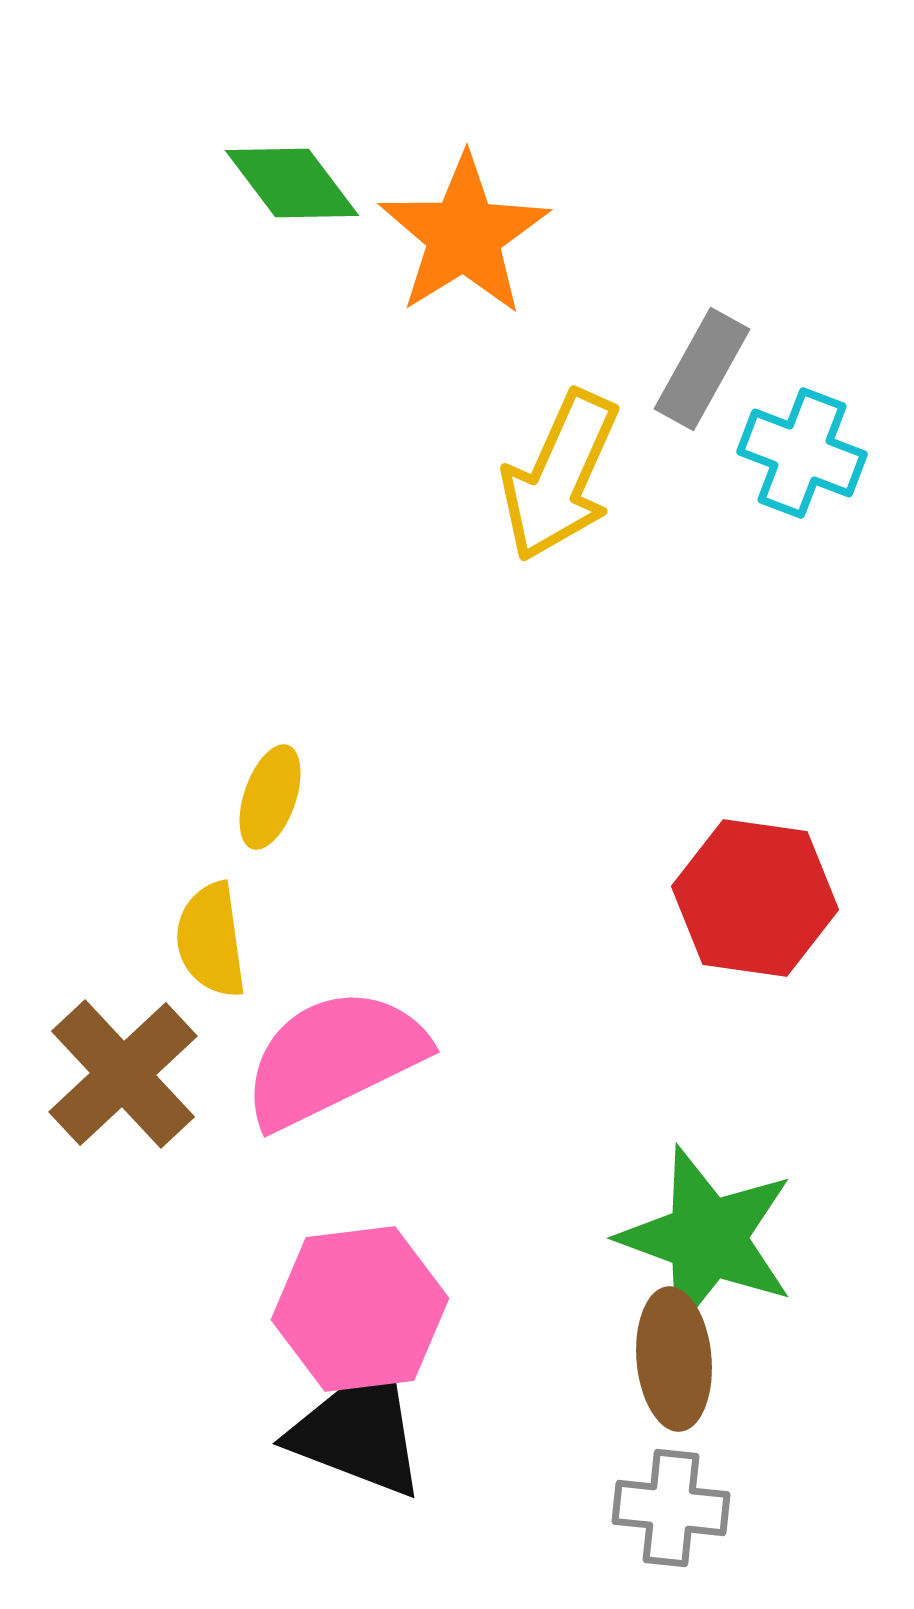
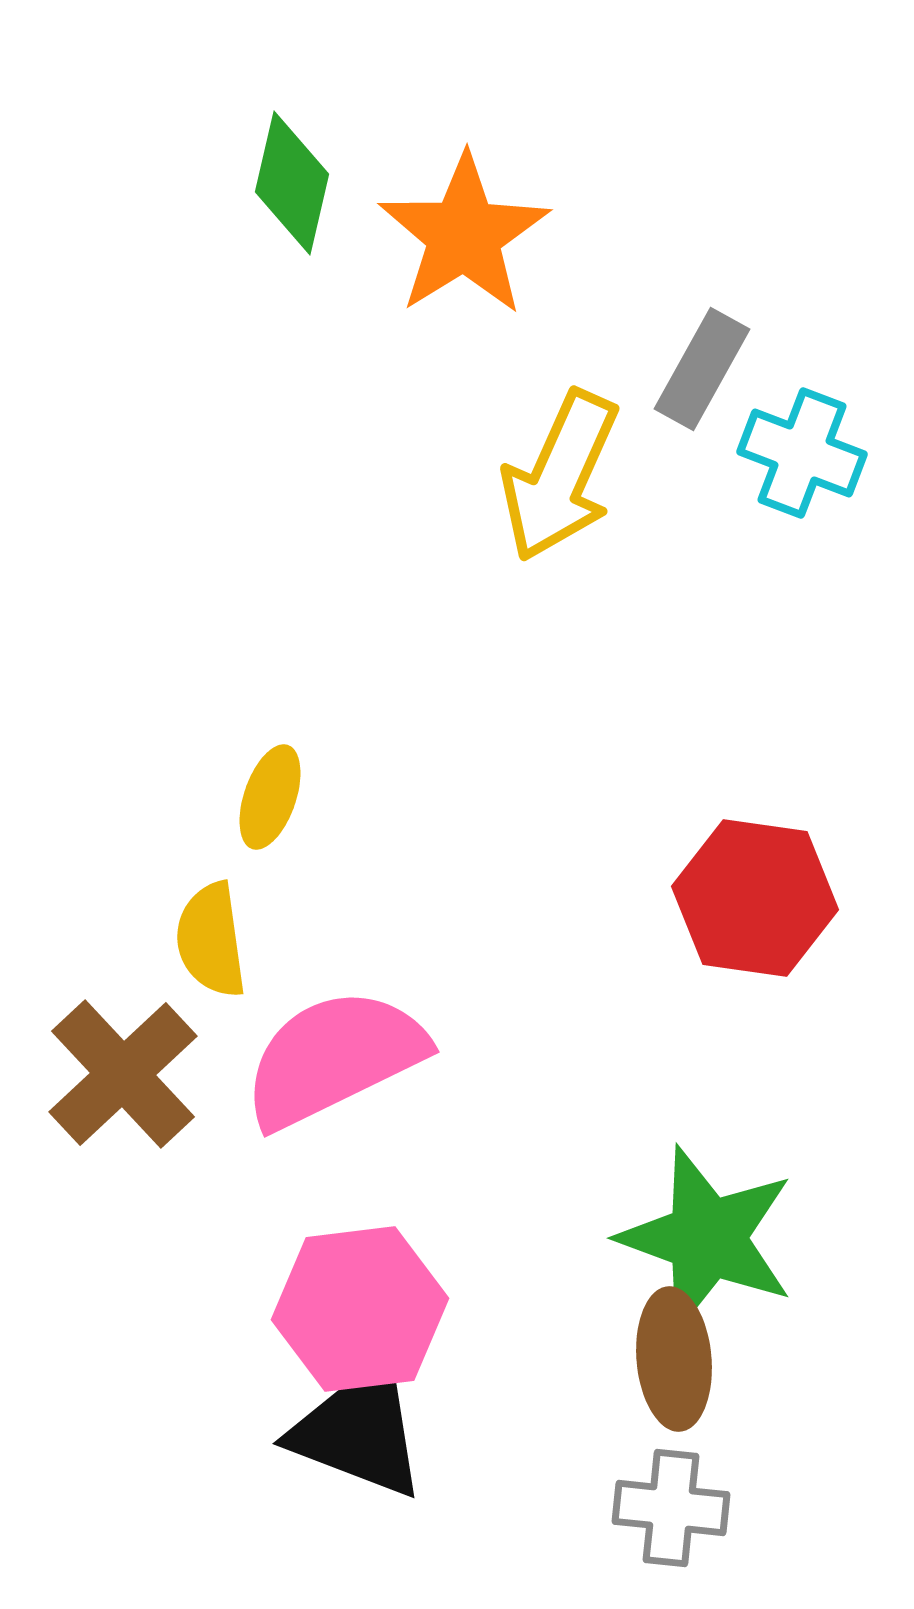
green diamond: rotated 50 degrees clockwise
